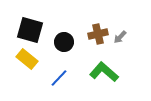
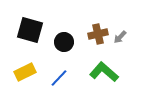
yellow rectangle: moved 2 px left, 13 px down; rotated 65 degrees counterclockwise
